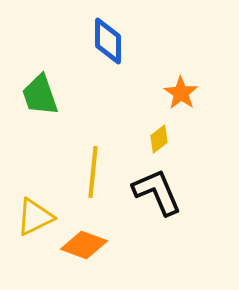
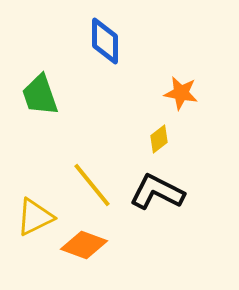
blue diamond: moved 3 px left
orange star: rotated 24 degrees counterclockwise
yellow line: moved 1 px left, 13 px down; rotated 45 degrees counterclockwise
black L-shape: rotated 40 degrees counterclockwise
